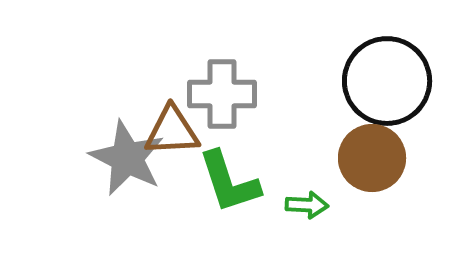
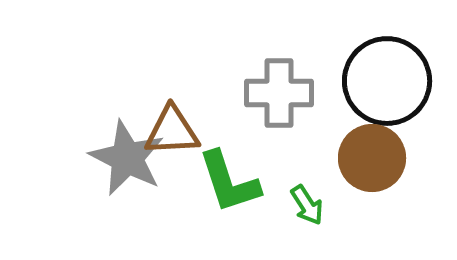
gray cross: moved 57 px right, 1 px up
green arrow: rotated 54 degrees clockwise
